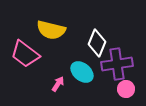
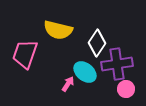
yellow semicircle: moved 7 px right
white diamond: rotated 12 degrees clockwise
pink trapezoid: rotated 72 degrees clockwise
cyan ellipse: moved 3 px right
pink arrow: moved 10 px right
